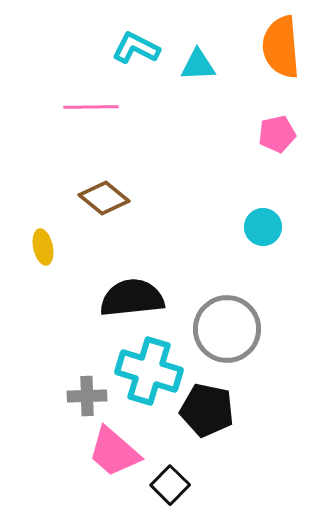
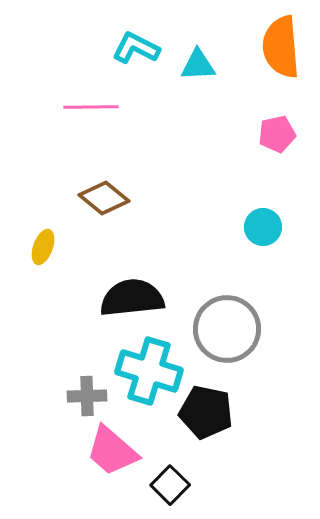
yellow ellipse: rotated 32 degrees clockwise
black pentagon: moved 1 px left, 2 px down
pink trapezoid: moved 2 px left, 1 px up
